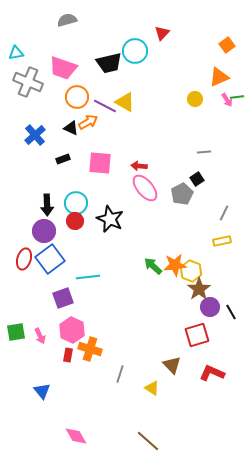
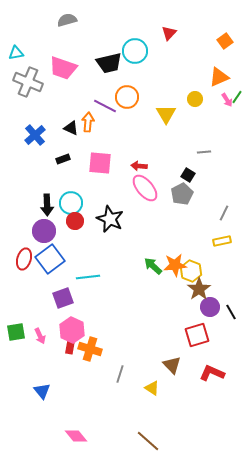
red triangle at (162, 33): moved 7 px right
orange square at (227, 45): moved 2 px left, 4 px up
orange circle at (77, 97): moved 50 px right
green line at (237, 97): rotated 48 degrees counterclockwise
yellow triangle at (125, 102): moved 41 px right, 12 px down; rotated 30 degrees clockwise
orange arrow at (88, 122): rotated 54 degrees counterclockwise
black square at (197, 179): moved 9 px left, 4 px up; rotated 24 degrees counterclockwise
cyan circle at (76, 203): moved 5 px left
red rectangle at (68, 355): moved 2 px right, 8 px up
pink diamond at (76, 436): rotated 10 degrees counterclockwise
